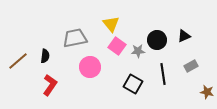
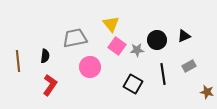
gray star: moved 1 px left, 1 px up
brown line: rotated 55 degrees counterclockwise
gray rectangle: moved 2 px left
